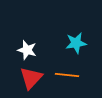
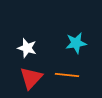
white star: moved 2 px up
